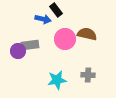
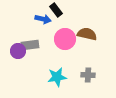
cyan star: moved 3 px up
